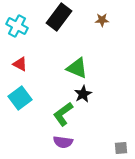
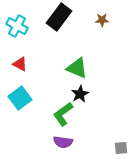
black star: moved 3 px left
